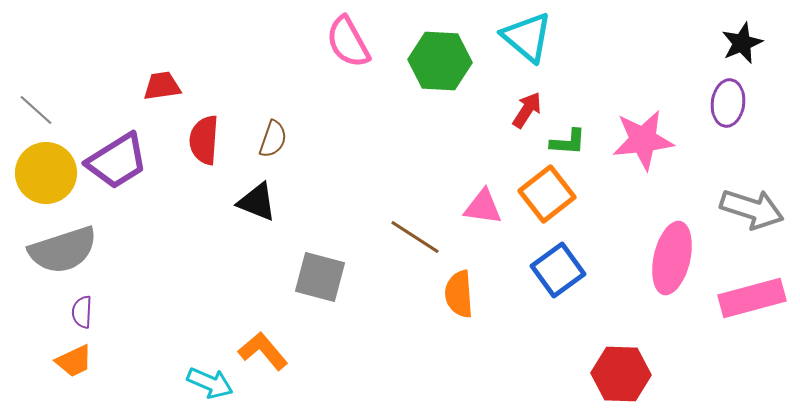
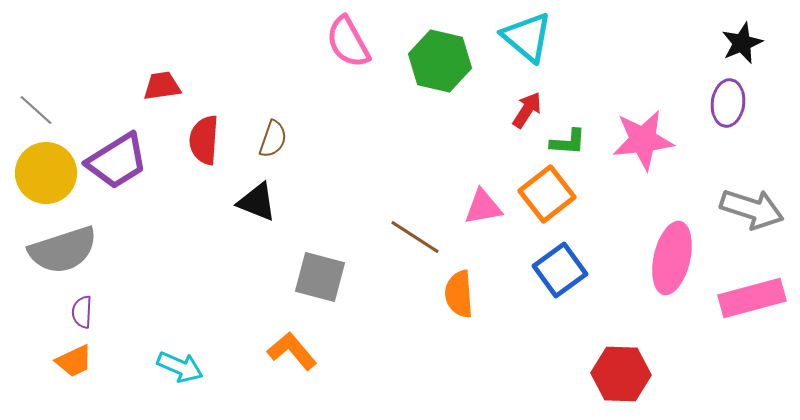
green hexagon: rotated 10 degrees clockwise
pink triangle: rotated 18 degrees counterclockwise
blue square: moved 2 px right
orange L-shape: moved 29 px right
cyan arrow: moved 30 px left, 16 px up
